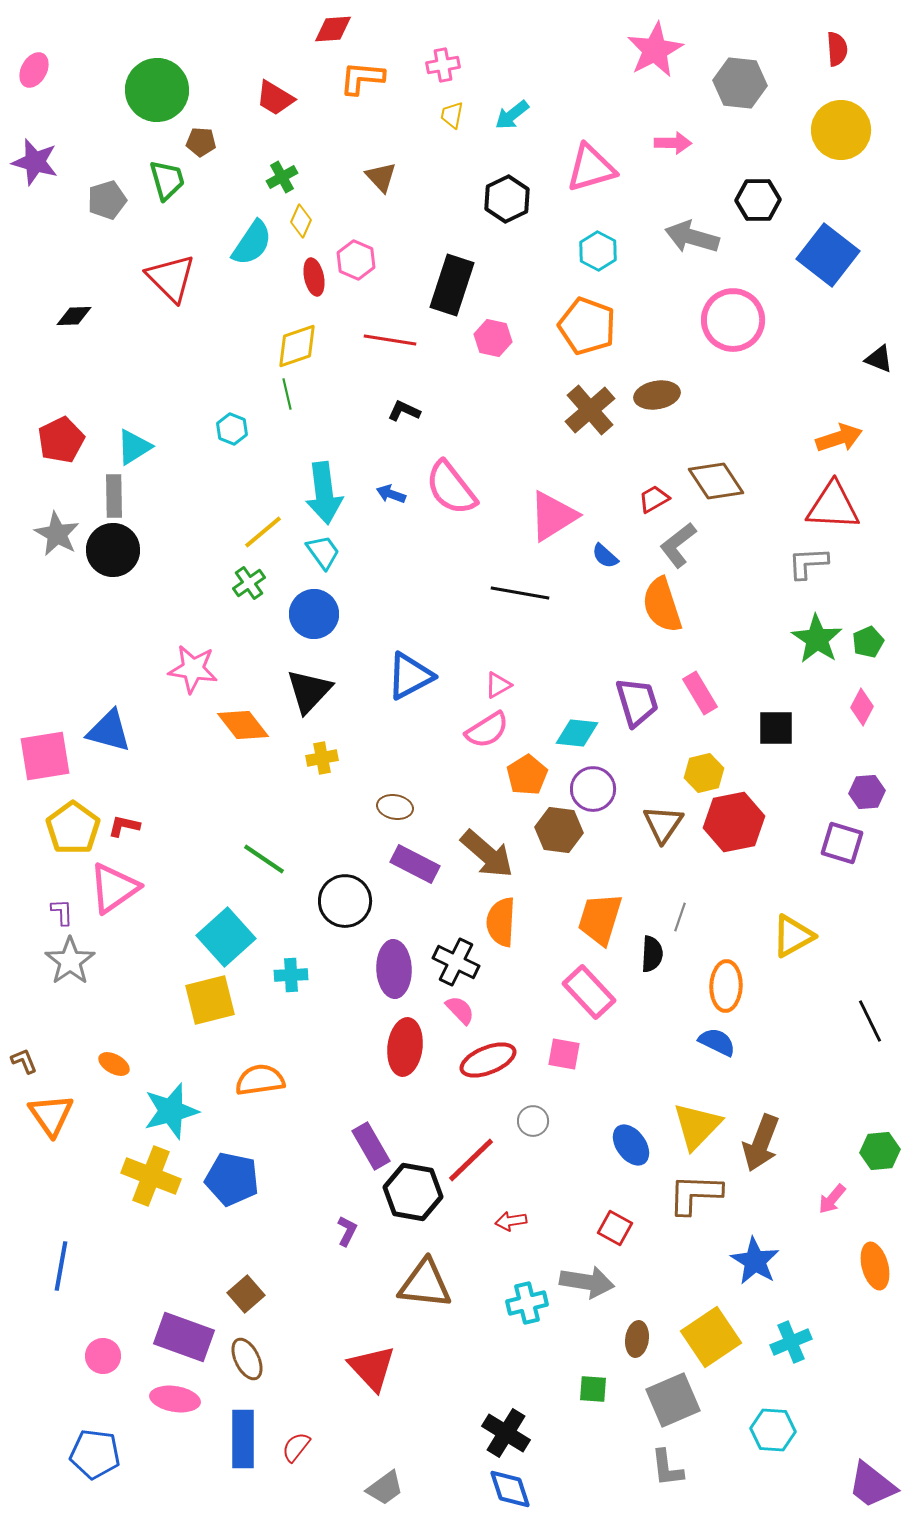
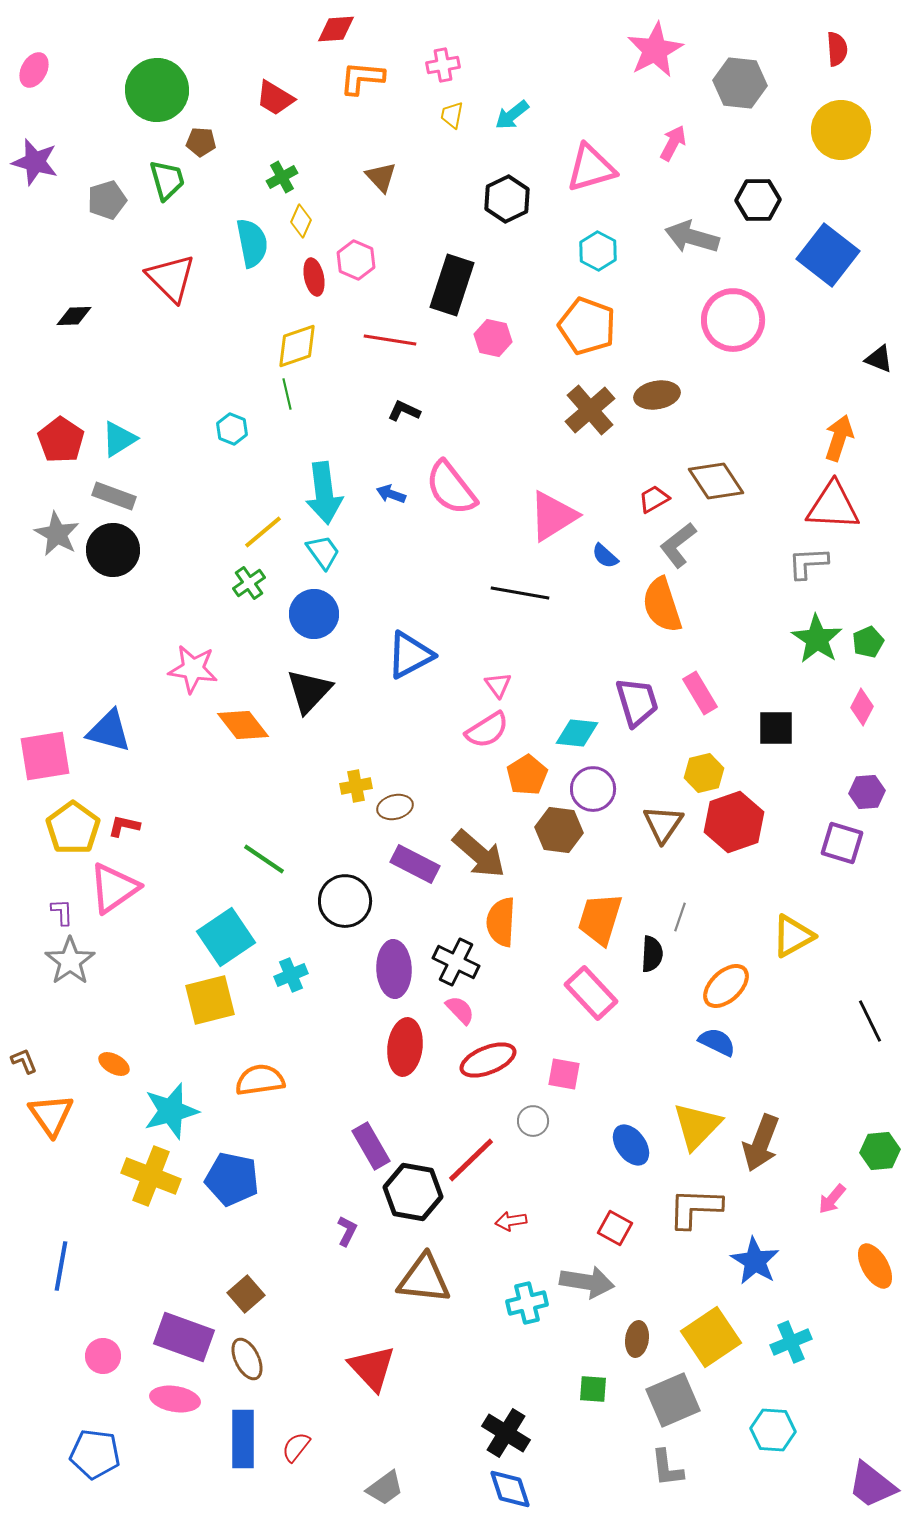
red diamond at (333, 29): moved 3 px right
pink arrow at (673, 143): rotated 63 degrees counterclockwise
cyan semicircle at (252, 243): rotated 45 degrees counterclockwise
orange arrow at (839, 438): rotated 54 degrees counterclockwise
red pentagon at (61, 440): rotated 12 degrees counterclockwise
cyan triangle at (134, 447): moved 15 px left, 8 px up
gray rectangle at (114, 496): rotated 69 degrees counterclockwise
blue triangle at (410, 676): moved 21 px up
pink triangle at (498, 685): rotated 36 degrees counterclockwise
yellow cross at (322, 758): moved 34 px right, 28 px down
brown ellipse at (395, 807): rotated 24 degrees counterclockwise
red hexagon at (734, 822): rotated 8 degrees counterclockwise
brown arrow at (487, 854): moved 8 px left
cyan square at (226, 937): rotated 8 degrees clockwise
cyan cross at (291, 975): rotated 20 degrees counterclockwise
orange ellipse at (726, 986): rotated 45 degrees clockwise
pink rectangle at (589, 992): moved 2 px right, 1 px down
pink square at (564, 1054): moved 20 px down
brown L-shape at (695, 1194): moved 14 px down
orange ellipse at (875, 1266): rotated 15 degrees counterclockwise
brown triangle at (425, 1284): moved 1 px left, 5 px up
